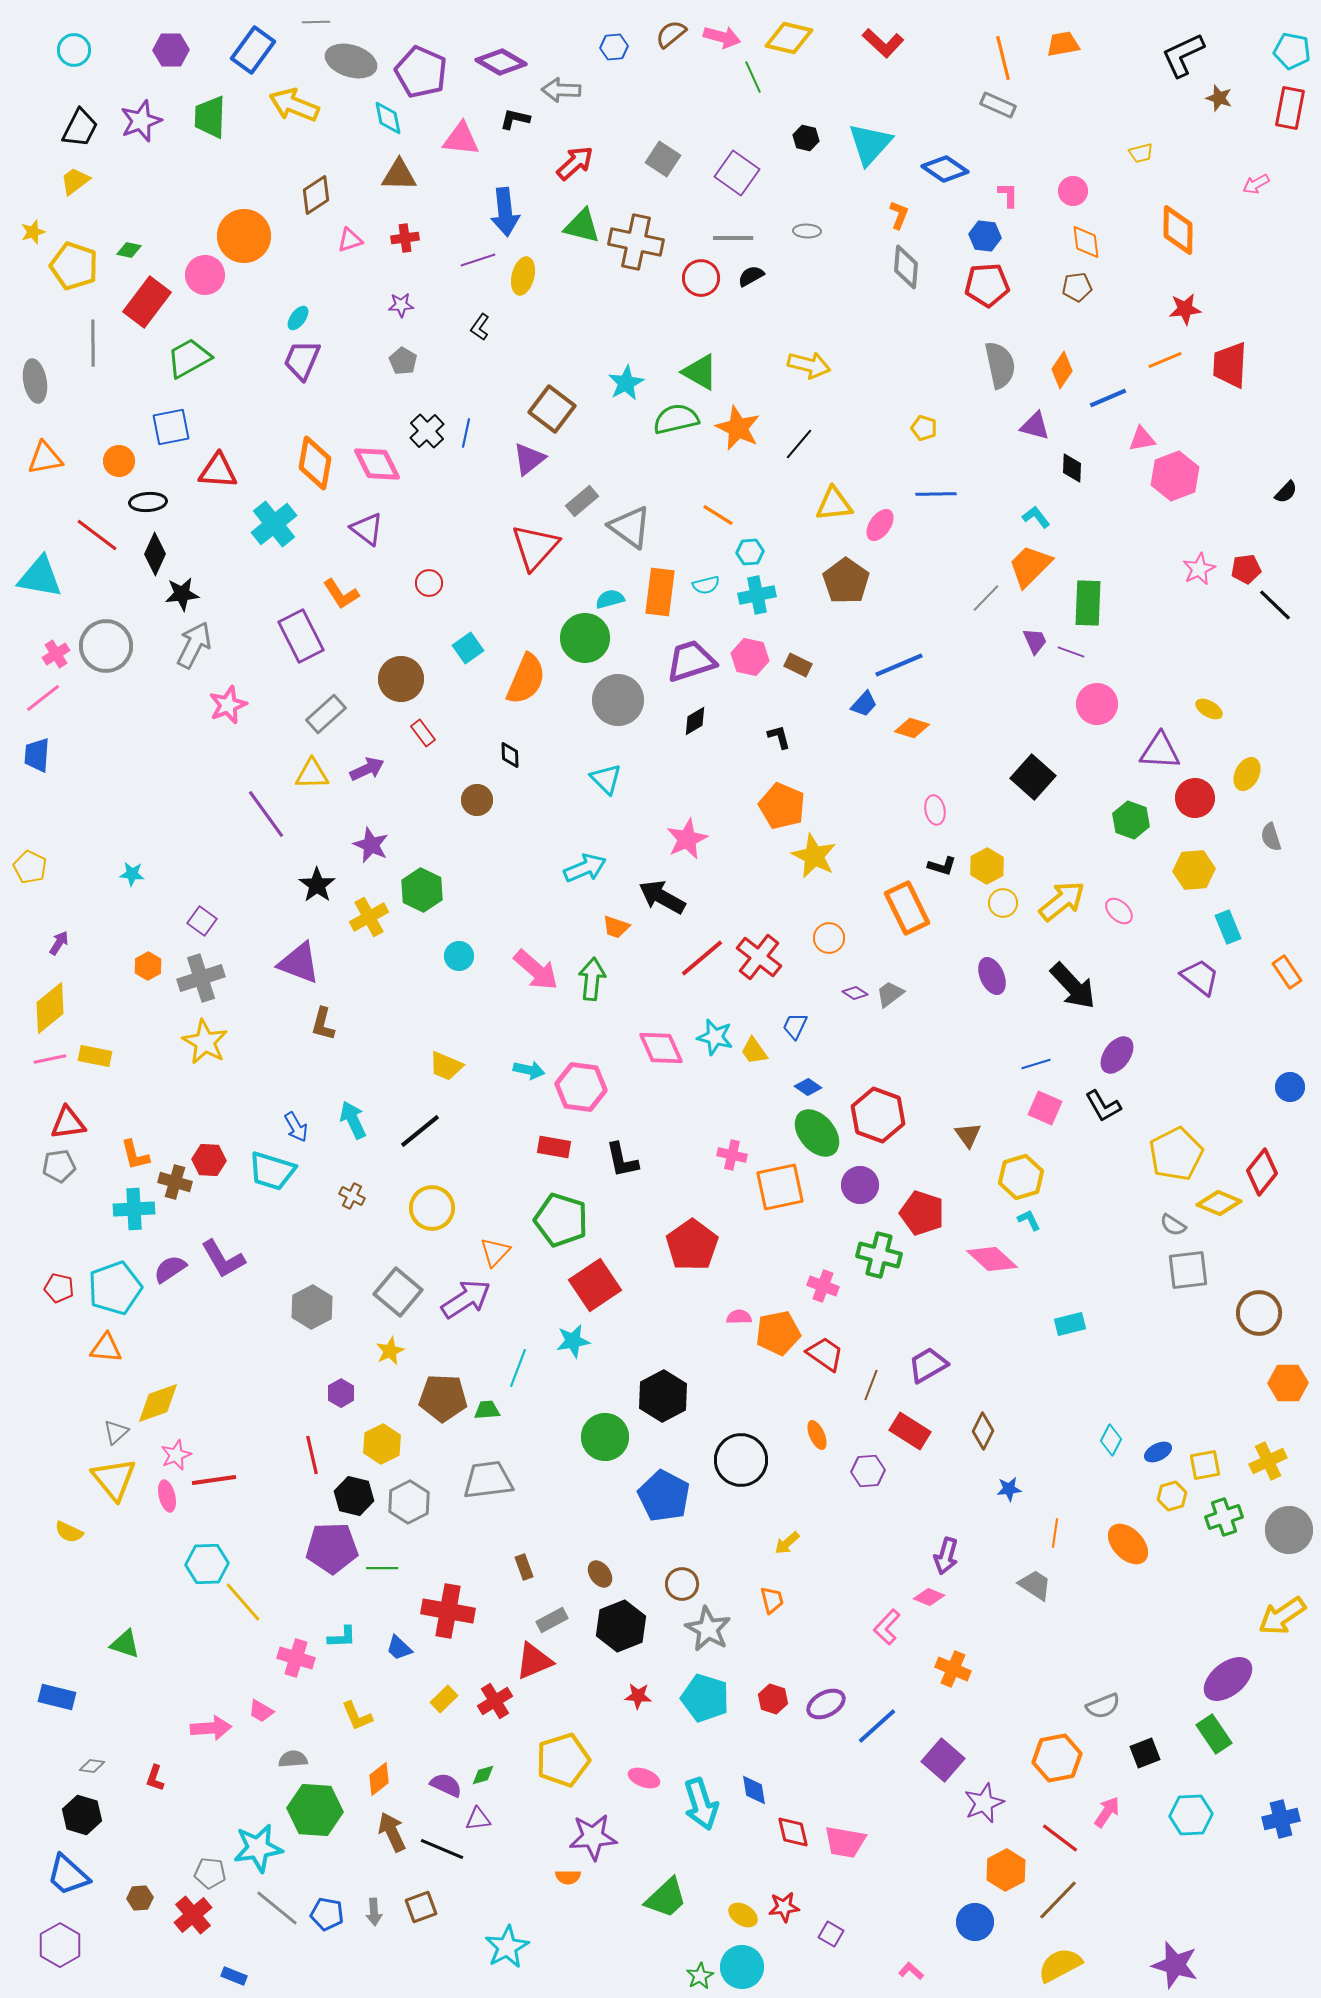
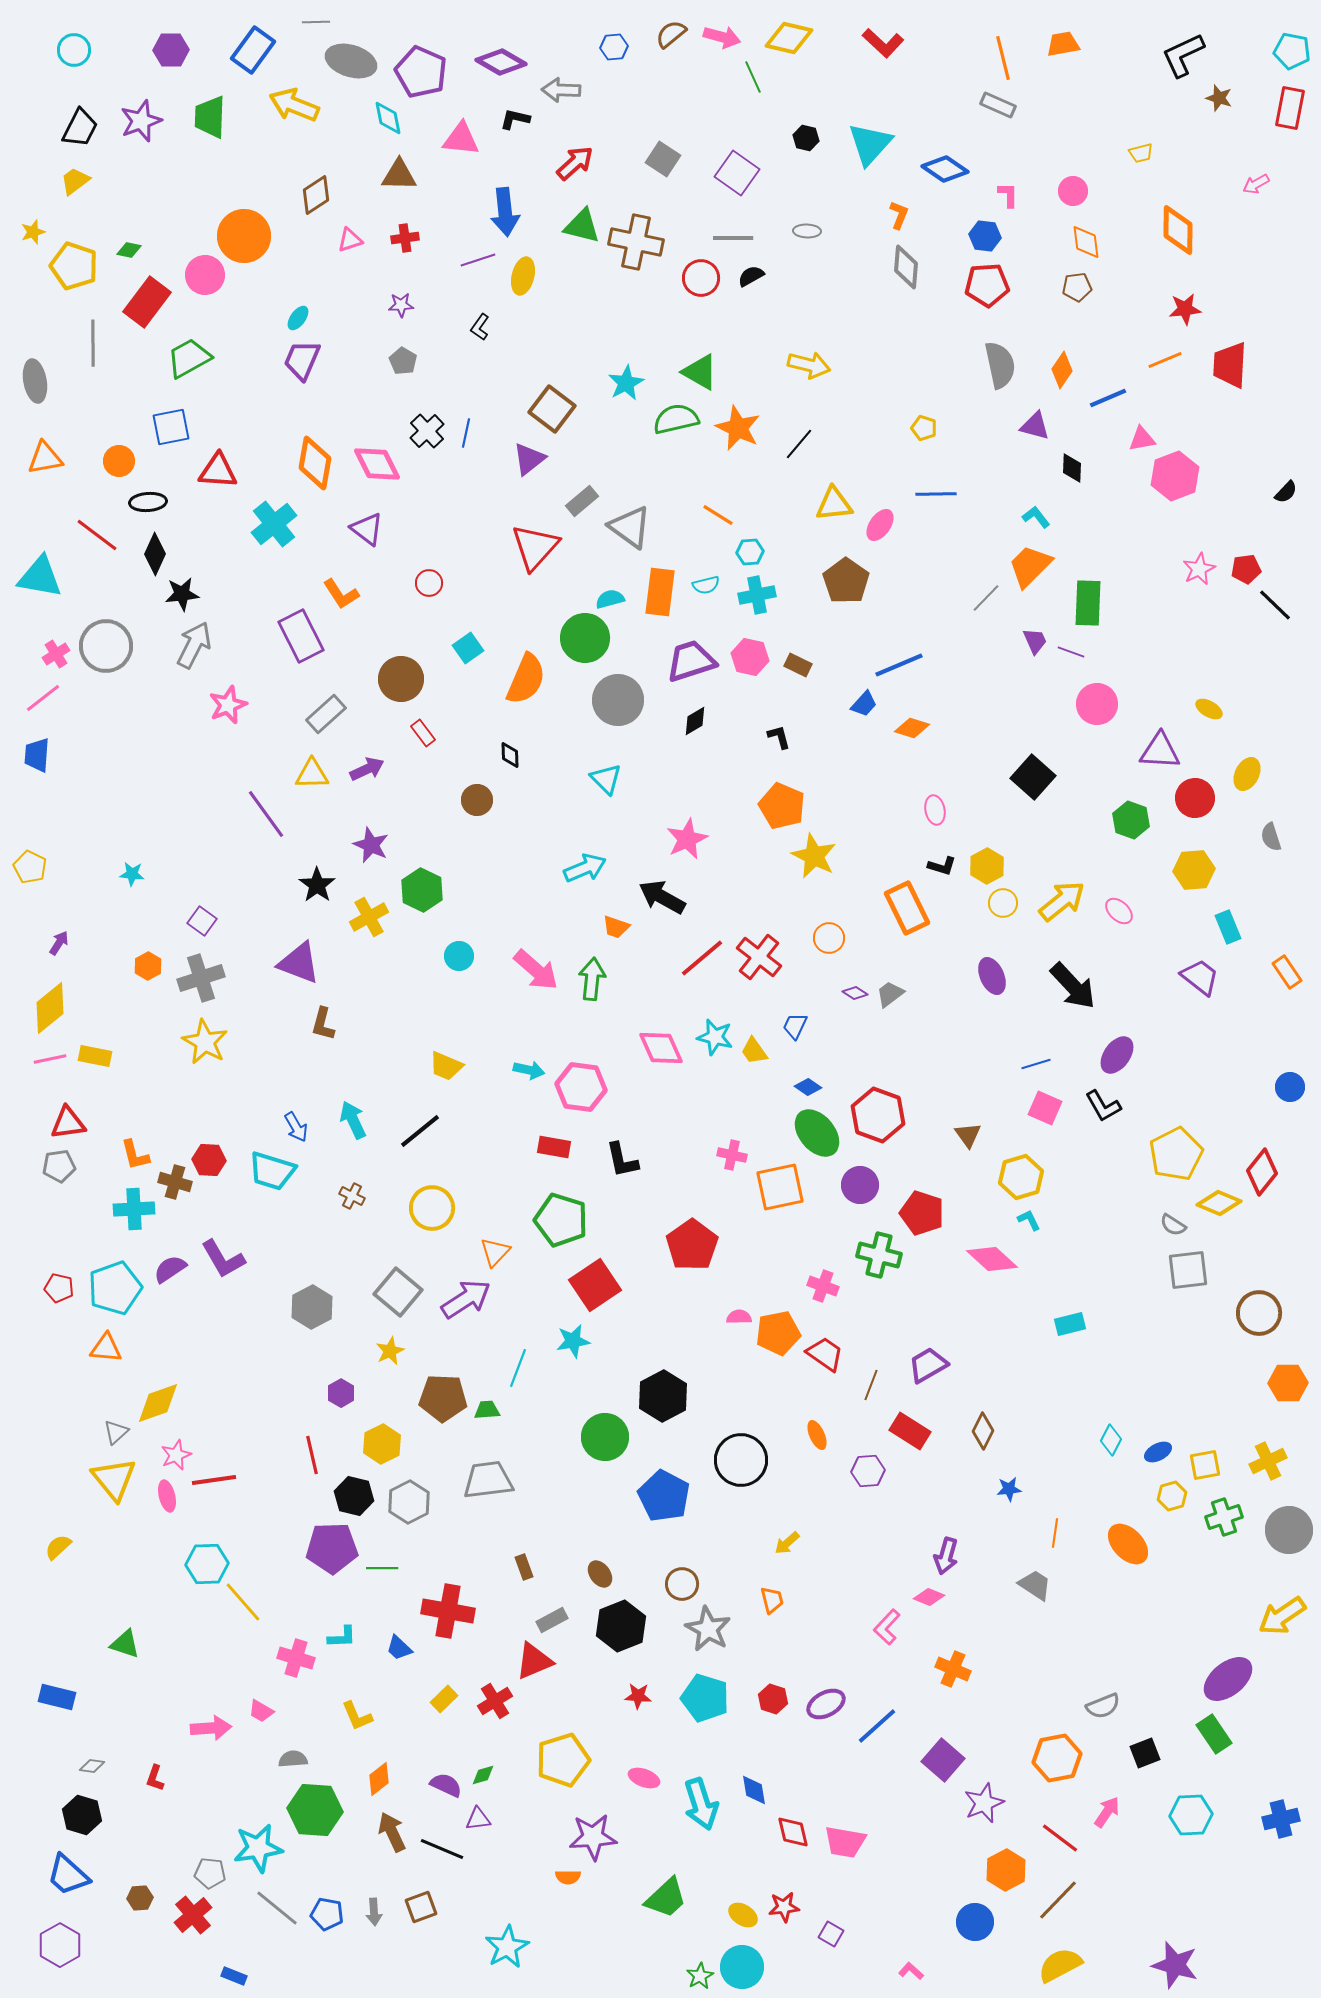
yellow semicircle at (69, 1532): moved 11 px left, 15 px down; rotated 112 degrees clockwise
